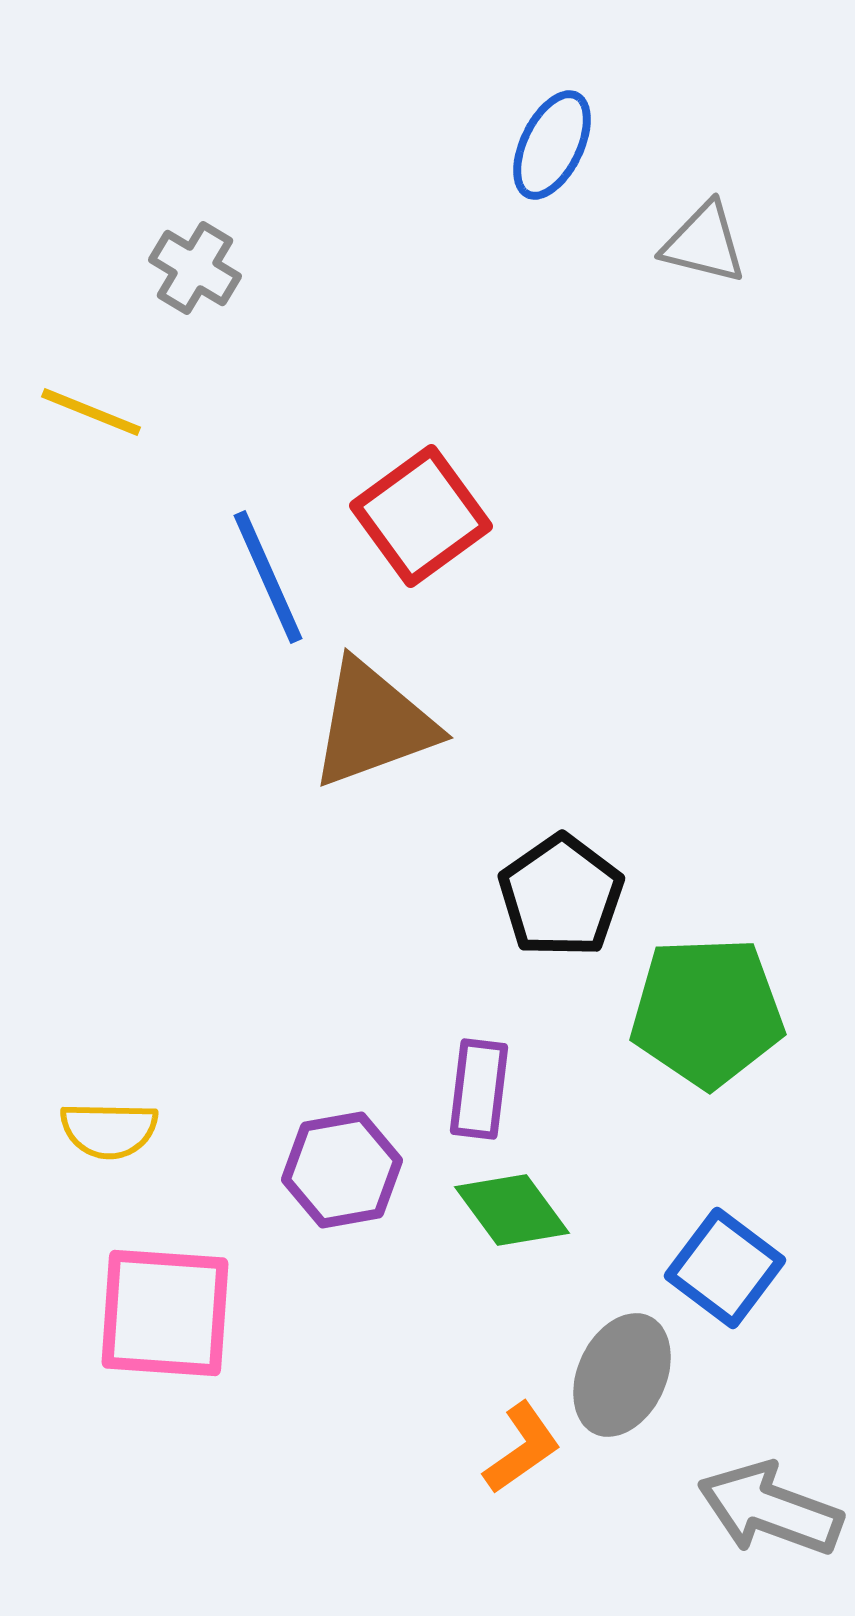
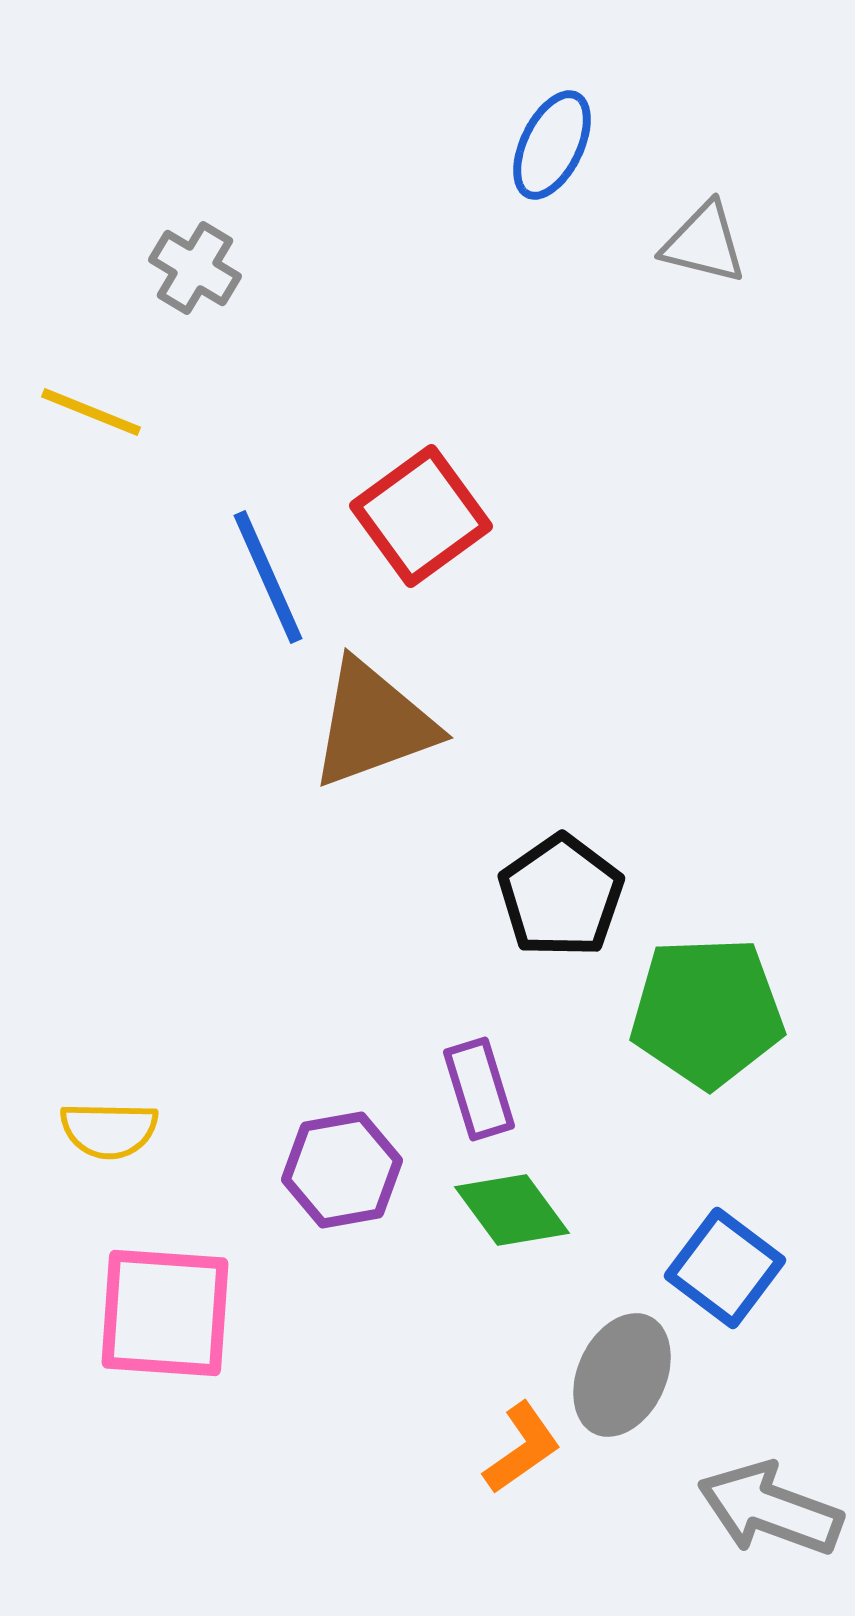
purple rectangle: rotated 24 degrees counterclockwise
